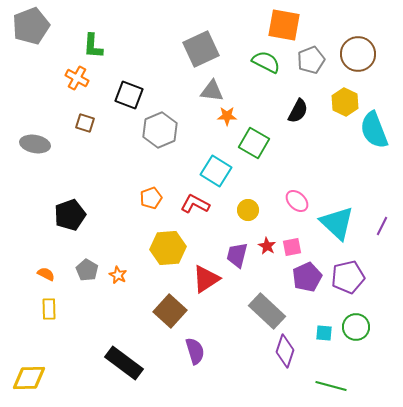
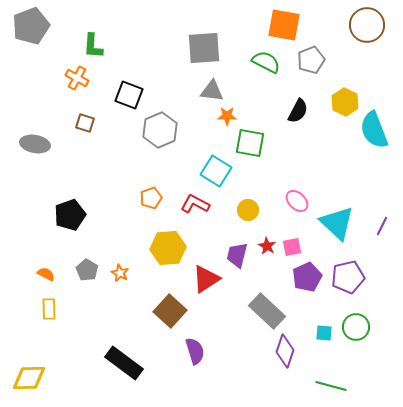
gray square at (201, 49): moved 3 px right, 1 px up; rotated 21 degrees clockwise
brown circle at (358, 54): moved 9 px right, 29 px up
green square at (254, 143): moved 4 px left; rotated 20 degrees counterclockwise
orange star at (118, 275): moved 2 px right, 2 px up
